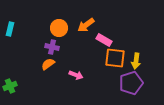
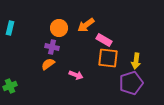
cyan rectangle: moved 1 px up
orange square: moved 7 px left
